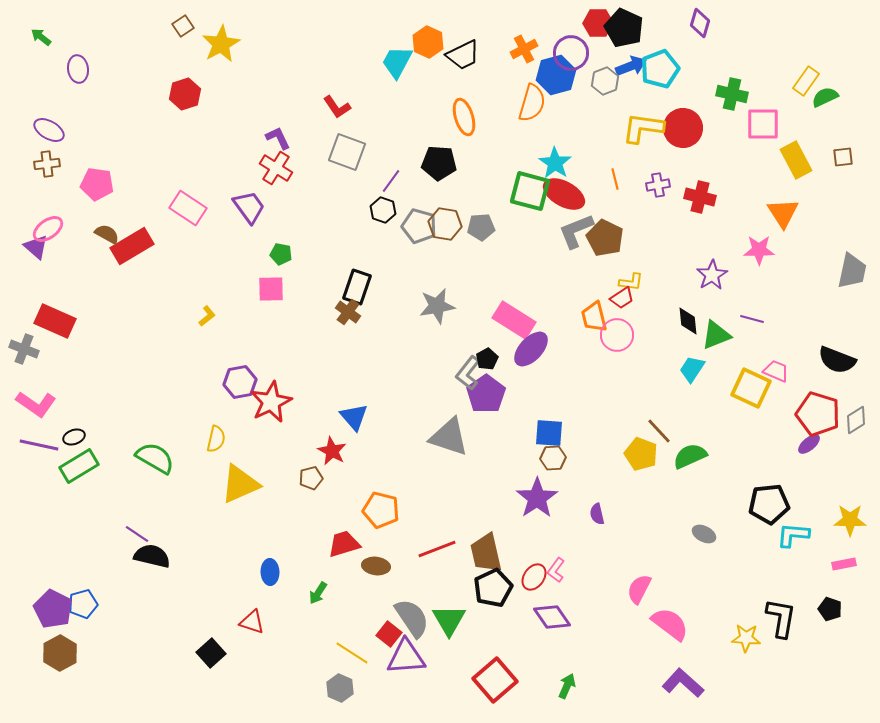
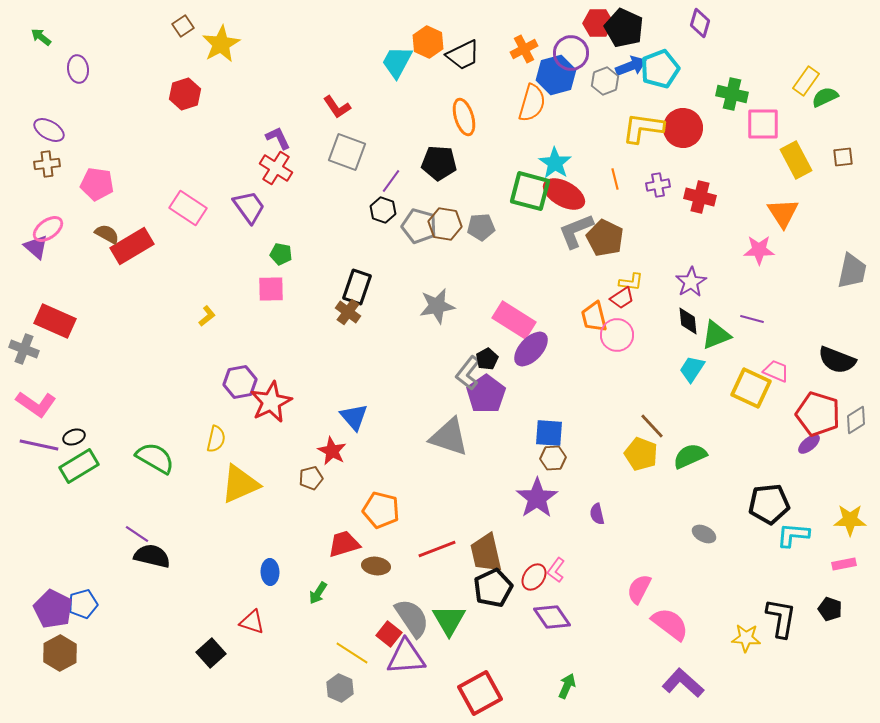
purple star at (712, 275): moved 21 px left, 7 px down
brown line at (659, 431): moved 7 px left, 5 px up
red square at (495, 680): moved 15 px left, 13 px down; rotated 12 degrees clockwise
